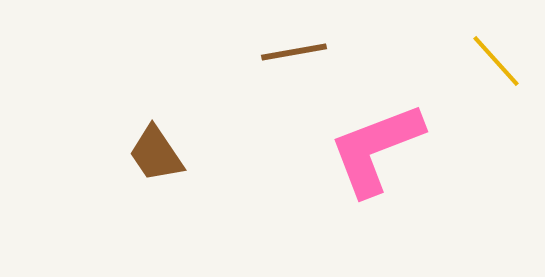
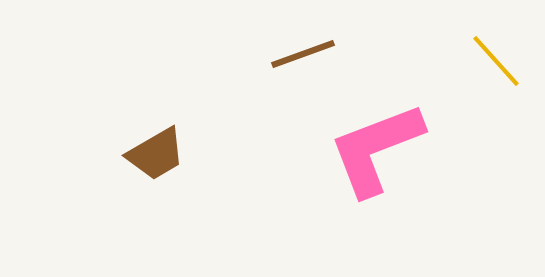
brown line: moved 9 px right, 2 px down; rotated 10 degrees counterclockwise
brown trapezoid: rotated 86 degrees counterclockwise
